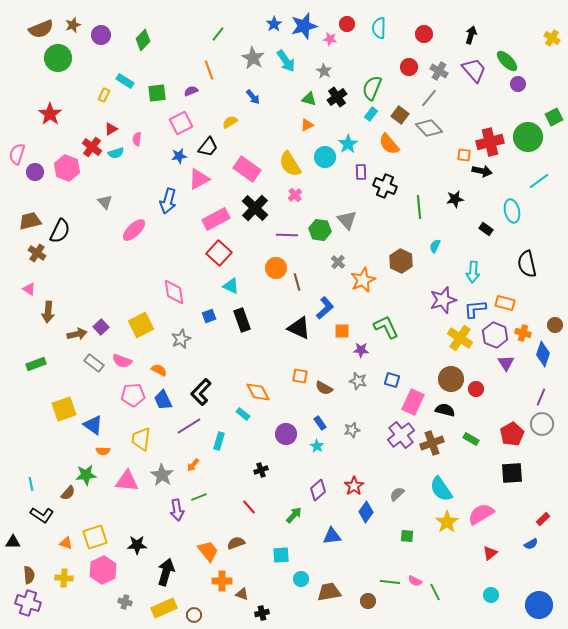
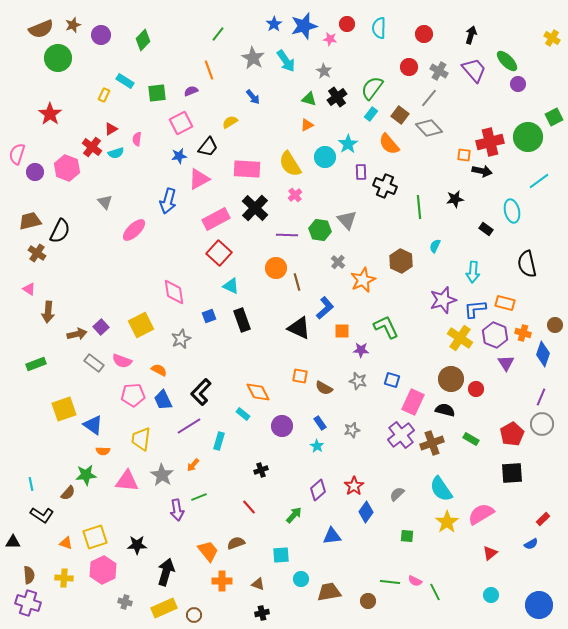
green semicircle at (372, 88): rotated 15 degrees clockwise
pink rectangle at (247, 169): rotated 32 degrees counterclockwise
purple circle at (286, 434): moved 4 px left, 8 px up
brown triangle at (242, 594): moved 16 px right, 10 px up
